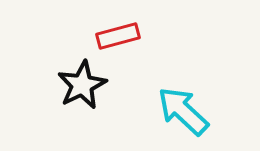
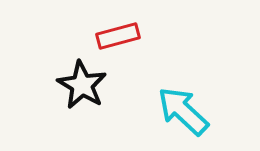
black star: rotated 15 degrees counterclockwise
